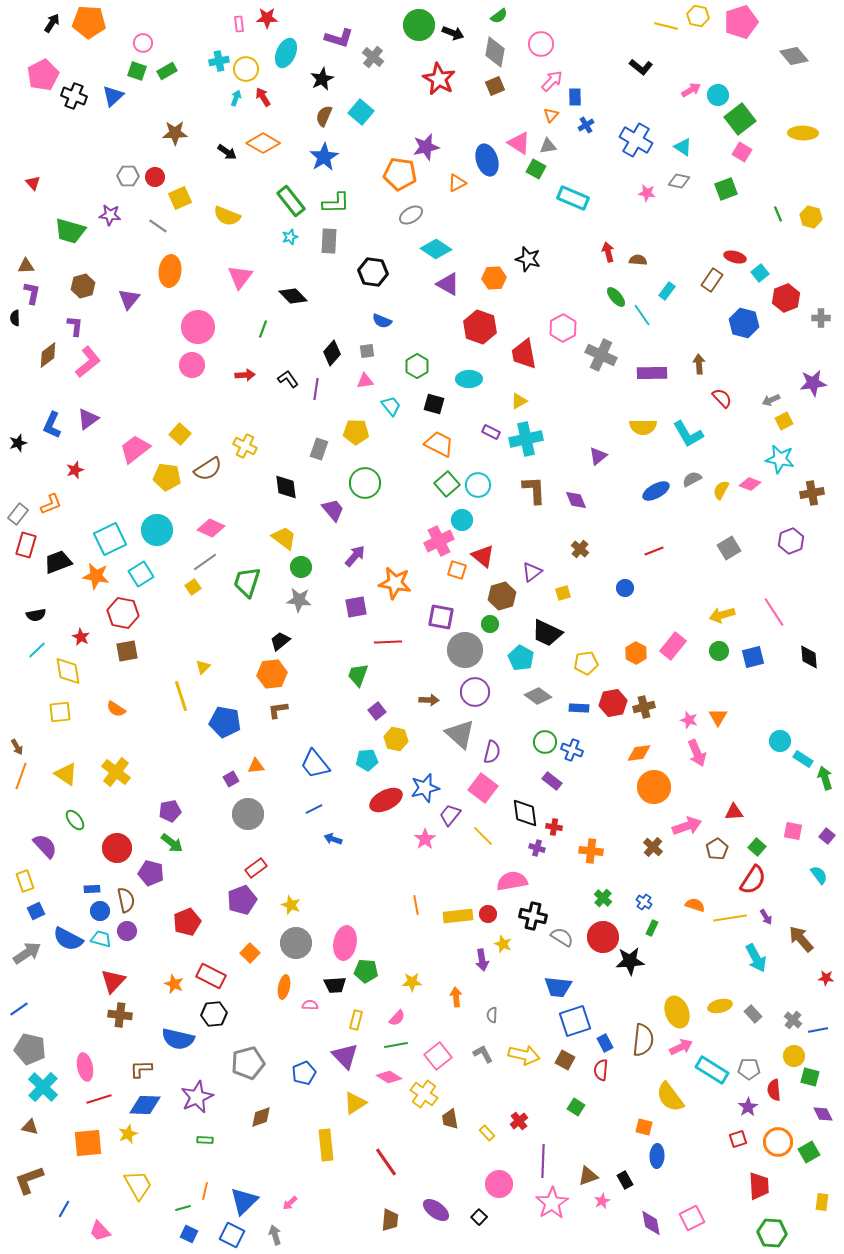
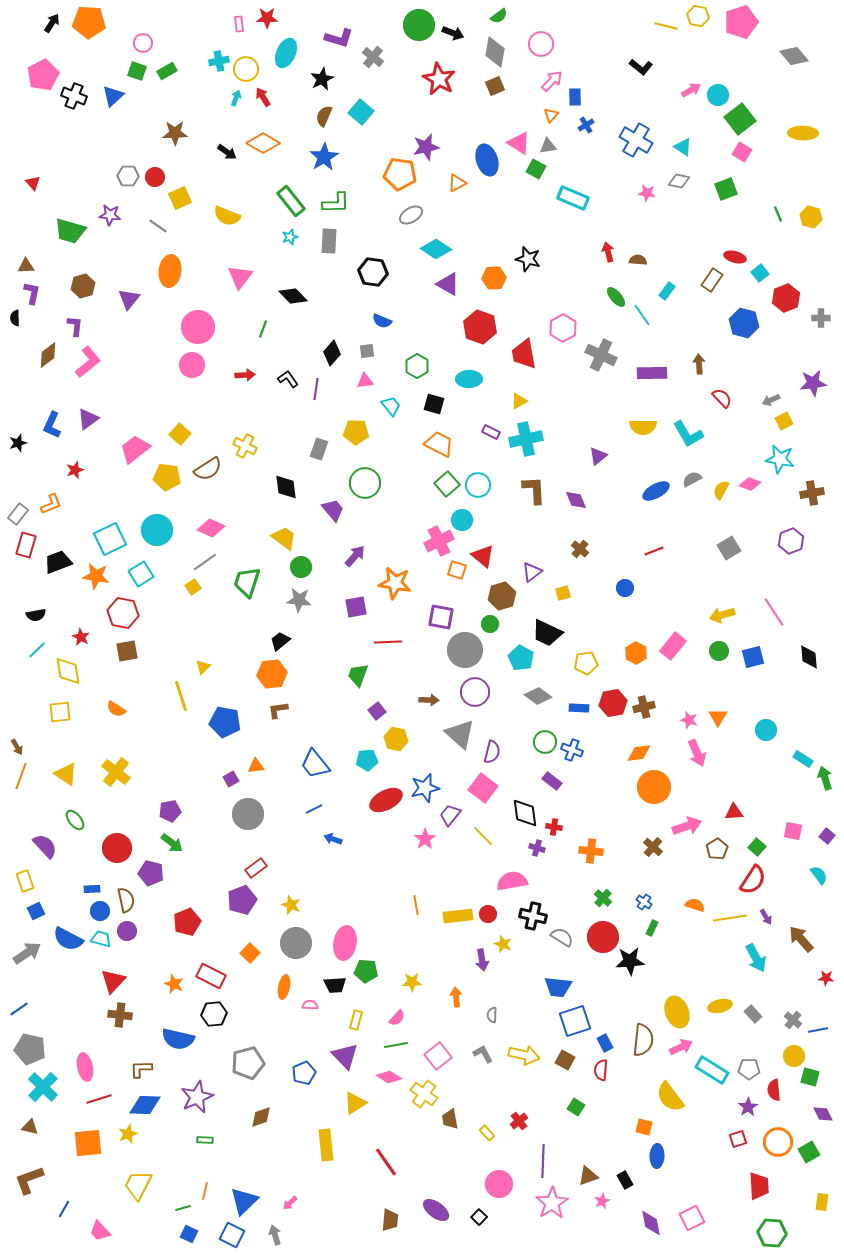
cyan circle at (780, 741): moved 14 px left, 11 px up
yellow trapezoid at (138, 1185): rotated 124 degrees counterclockwise
